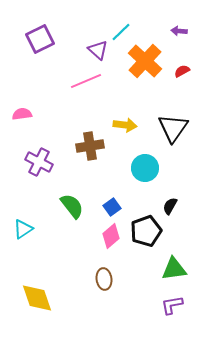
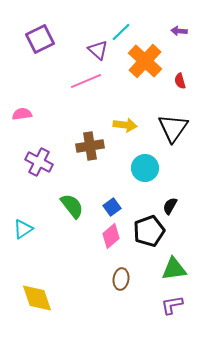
red semicircle: moved 2 px left, 10 px down; rotated 77 degrees counterclockwise
black pentagon: moved 3 px right
brown ellipse: moved 17 px right; rotated 15 degrees clockwise
